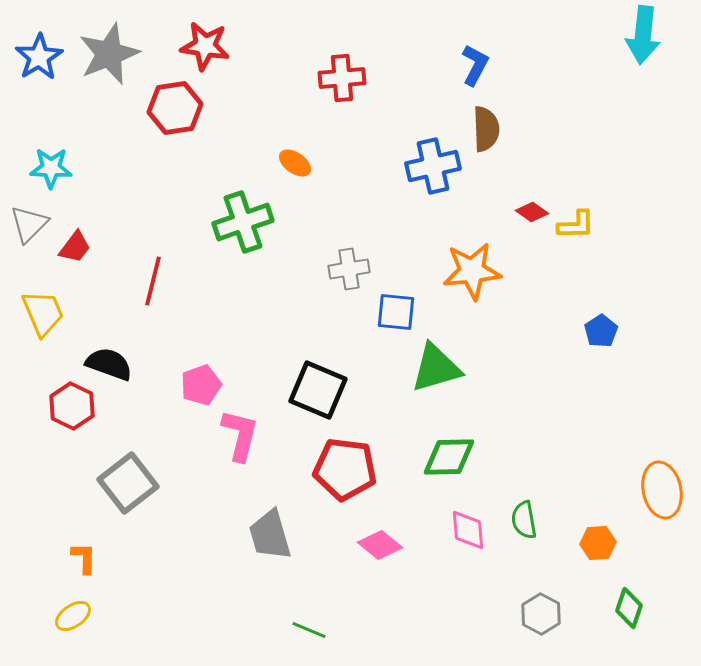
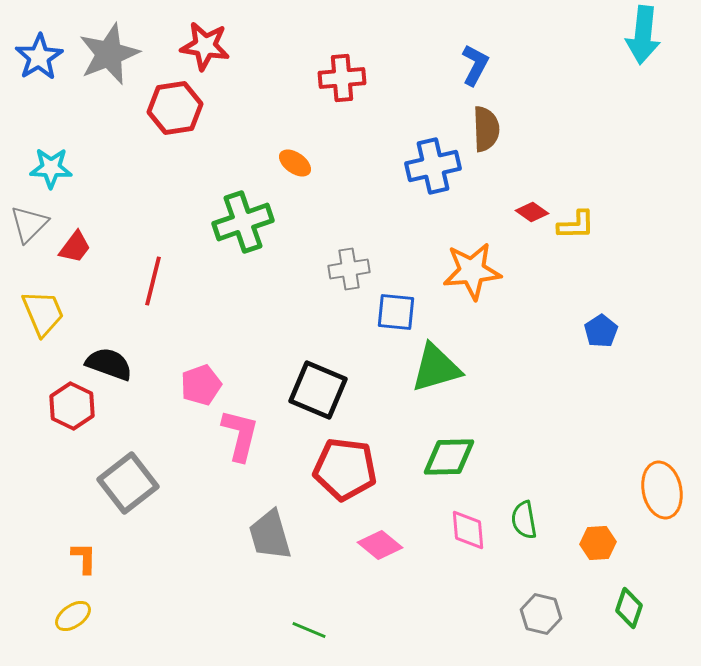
gray hexagon at (541, 614): rotated 15 degrees counterclockwise
